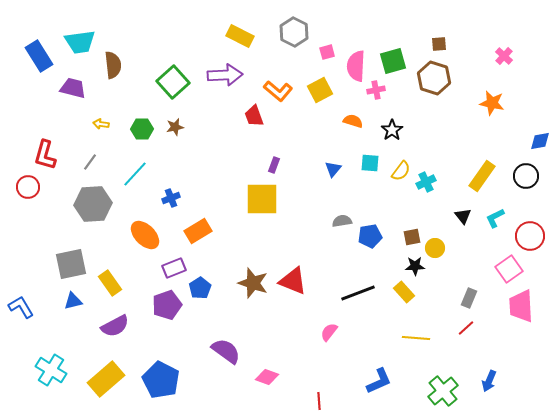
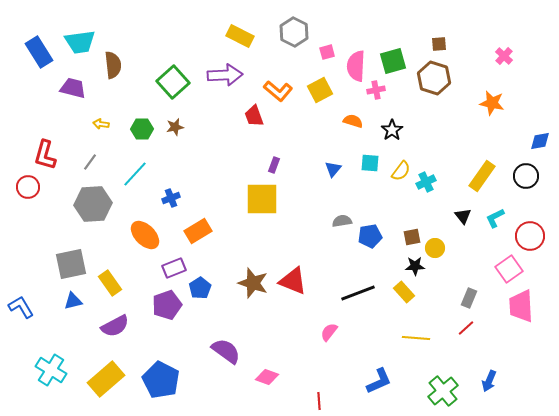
blue rectangle at (39, 56): moved 4 px up
